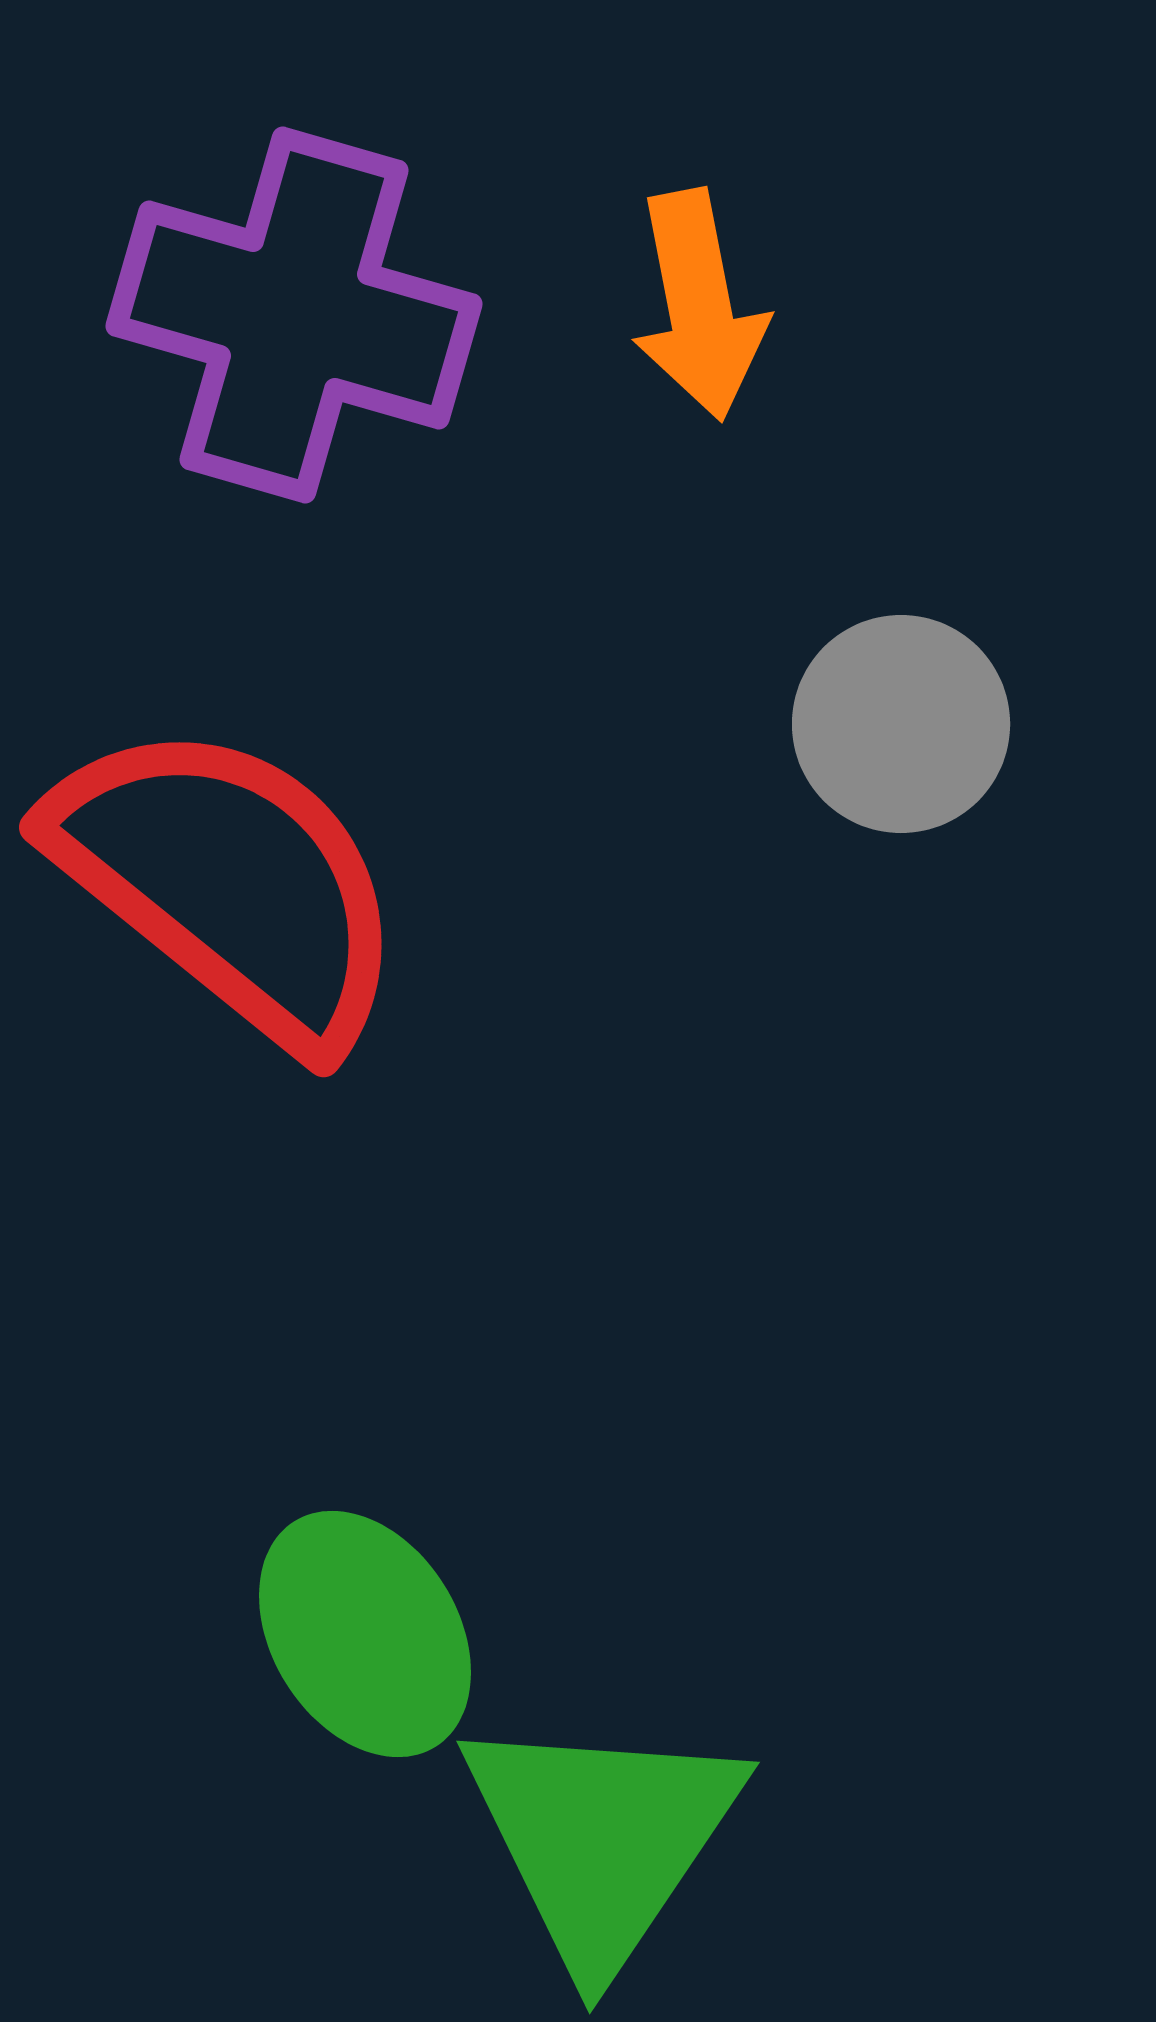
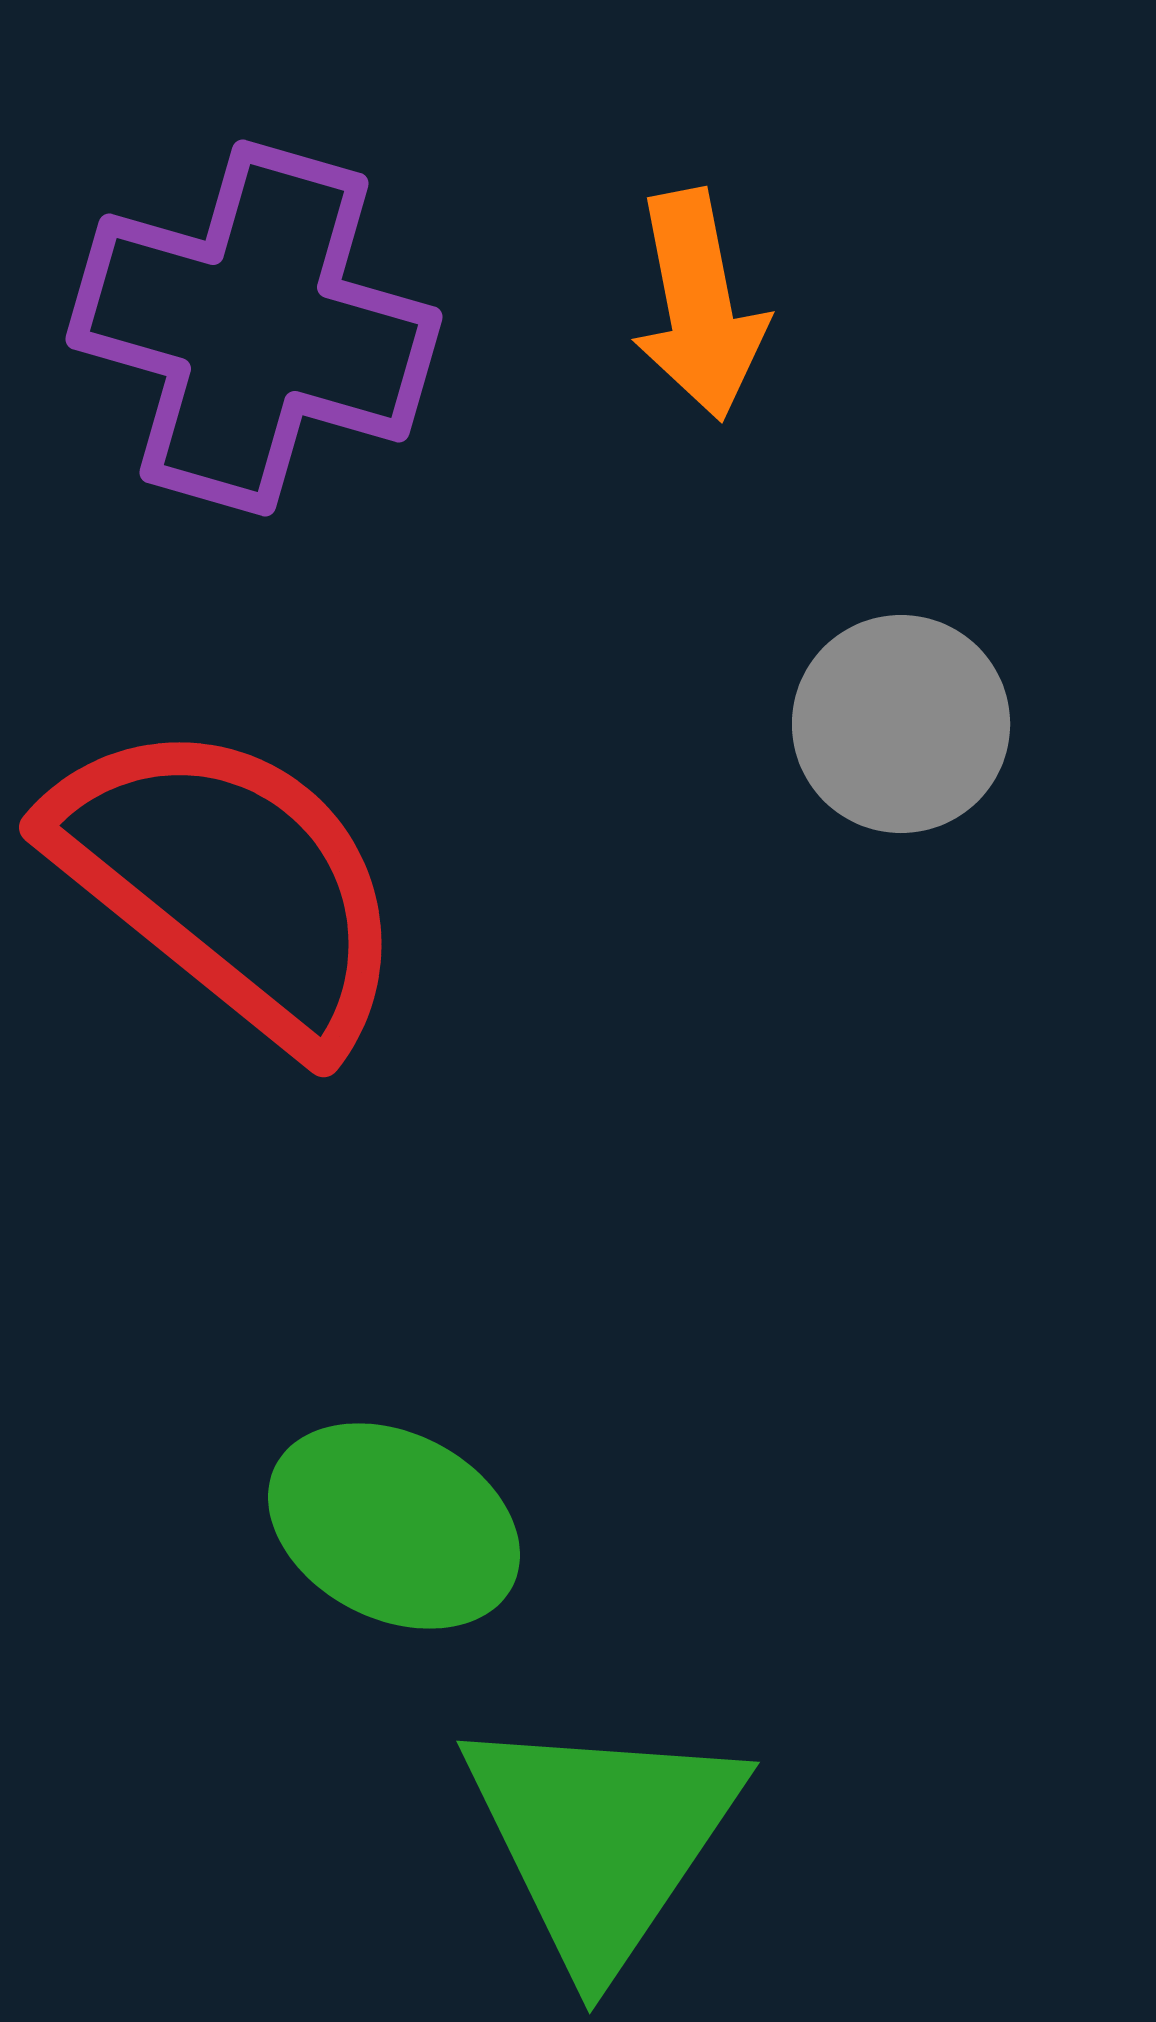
purple cross: moved 40 px left, 13 px down
green ellipse: moved 29 px right, 108 px up; rotated 31 degrees counterclockwise
